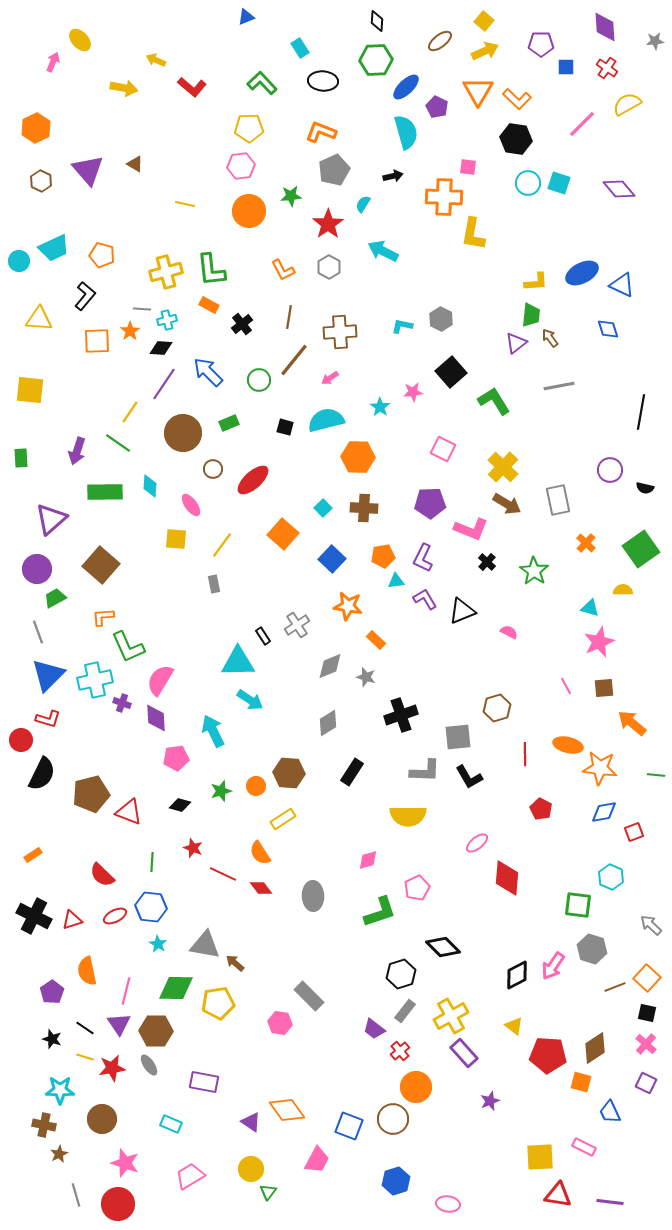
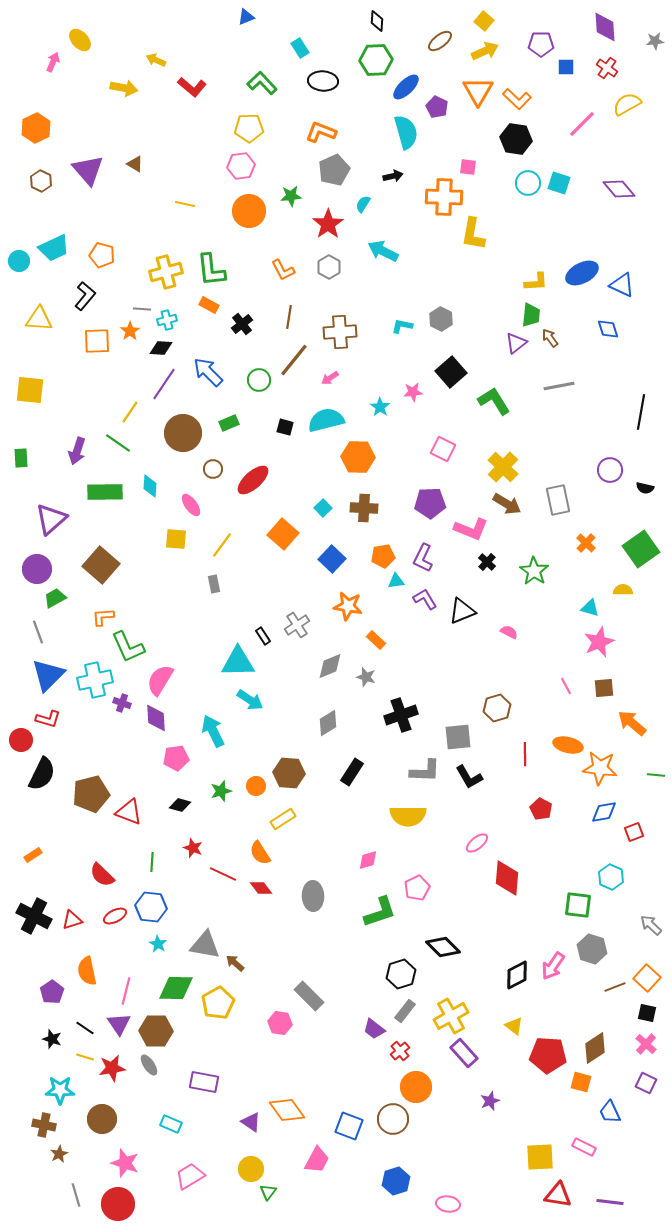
yellow pentagon at (218, 1003): rotated 20 degrees counterclockwise
